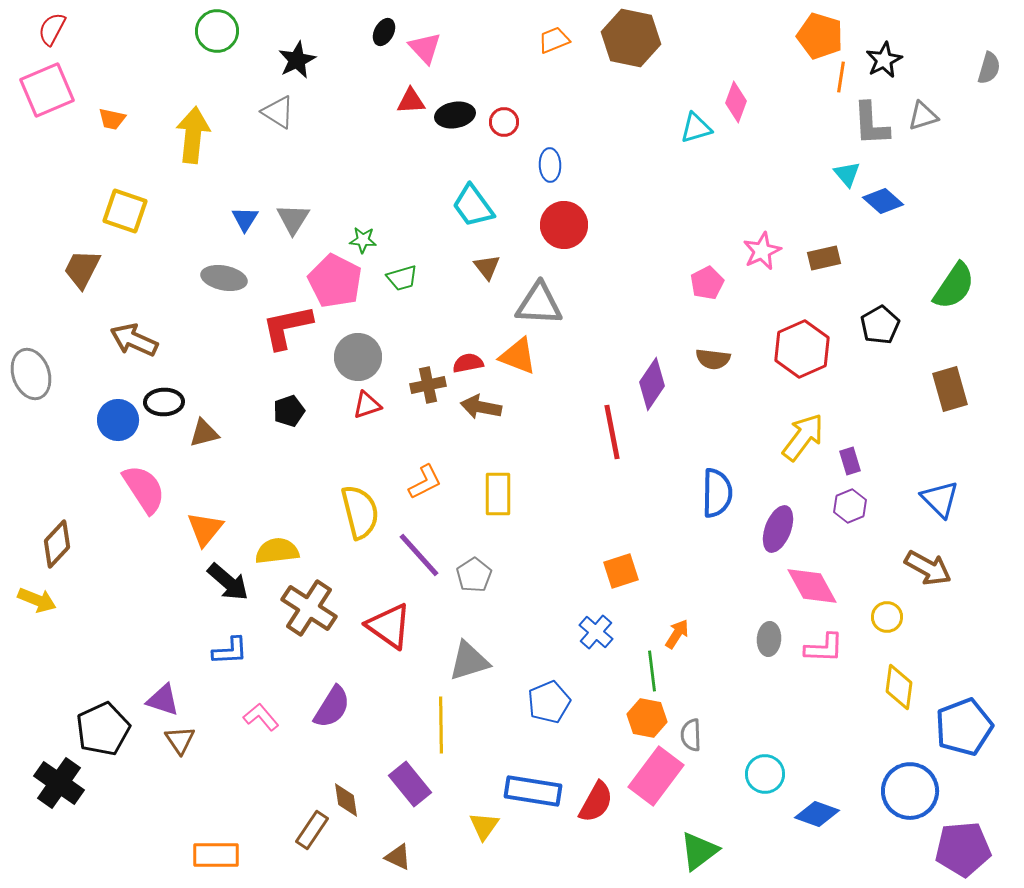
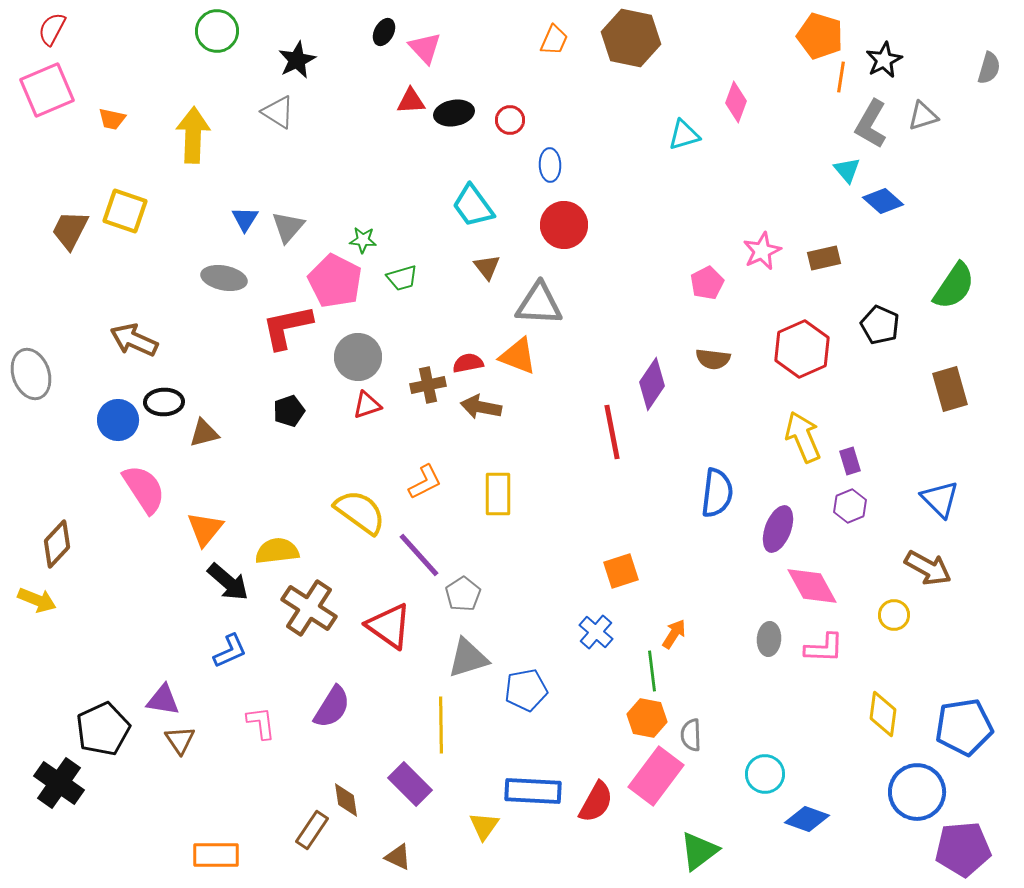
orange trapezoid at (554, 40): rotated 136 degrees clockwise
black ellipse at (455, 115): moved 1 px left, 2 px up
red circle at (504, 122): moved 6 px right, 2 px up
gray L-shape at (871, 124): rotated 33 degrees clockwise
cyan triangle at (696, 128): moved 12 px left, 7 px down
yellow arrow at (193, 135): rotated 4 degrees counterclockwise
cyan triangle at (847, 174): moved 4 px up
gray triangle at (293, 219): moved 5 px left, 8 px down; rotated 9 degrees clockwise
brown trapezoid at (82, 269): moved 12 px left, 39 px up
black pentagon at (880, 325): rotated 18 degrees counterclockwise
yellow arrow at (803, 437): rotated 60 degrees counterclockwise
blue semicircle at (717, 493): rotated 6 degrees clockwise
yellow semicircle at (360, 512): rotated 40 degrees counterclockwise
gray pentagon at (474, 575): moved 11 px left, 19 px down
yellow circle at (887, 617): moved 7 px right, 2 px up
orange arrow at (677, 634): moved 3 px left
blue L-shape at (230, 651): rotated 21 degrees counterclockwise
gray triangle at (469, 661): moved 1 px left, 3 px up
yellow diamond at (899, 687): moved 16 px left, 27 px down
purple triangle at (163, 700): rotated 9 degrees counterclockwise
blue pentagon at (549, 702): moved 23 px left, 12 px up; rotated 12 degrees clockwise
pink L-shape at (261, 717): moved 6 px down; rotated 33 degrees clockwise
blue pentagon at (964, 727): rotated 12 degrees clockwise
purple rectangle at (410, 784): rotated 6 degrees counterclockwise
blue rectangle at (533, 791): rotated 6 degrees counterclockwise
blue circle at (910, 791): moved 7 px right, 1 px down
blue diamond at (817, 814): moved 10 px left, 5 px down
